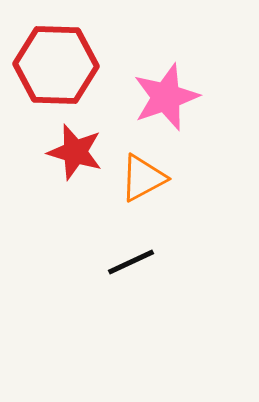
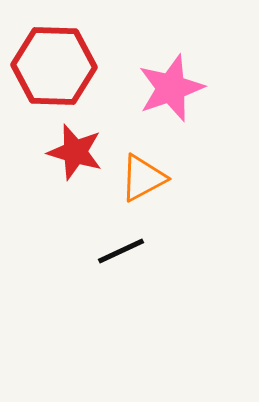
red hexagon: moved 2 px left, 1 px down
pink star: moved 5 px right, 9 px up
black line: moved 10 px left, 11 px up
